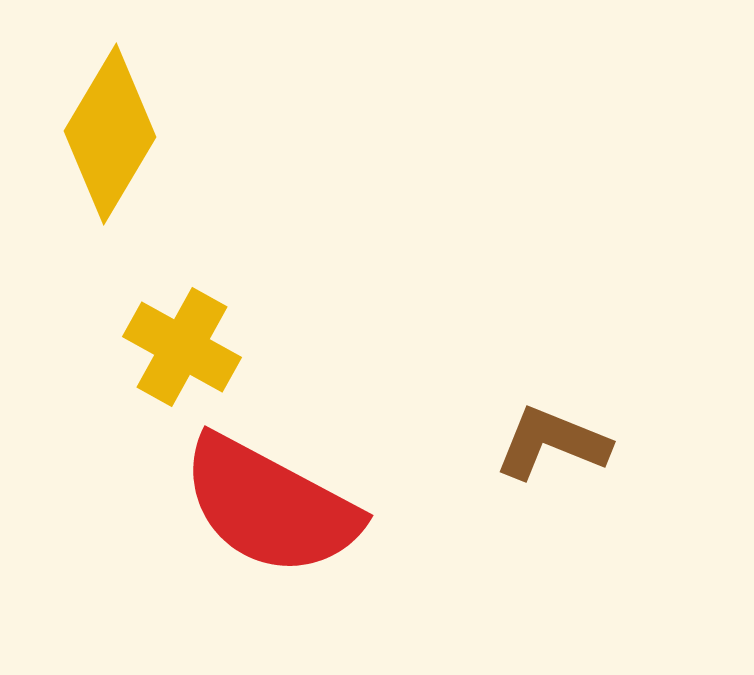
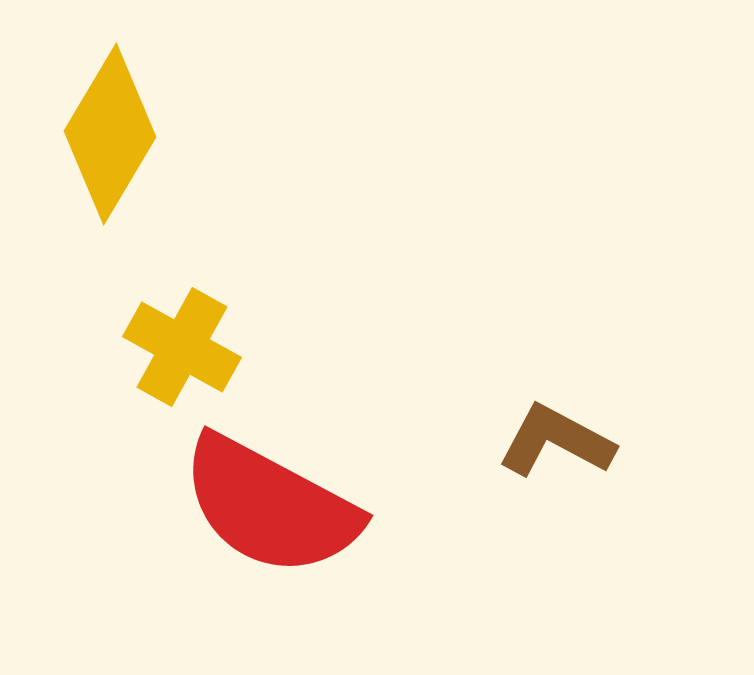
brown L-shape: moved 4 px right, 2 px up; rotated 6 degrees clockwise
